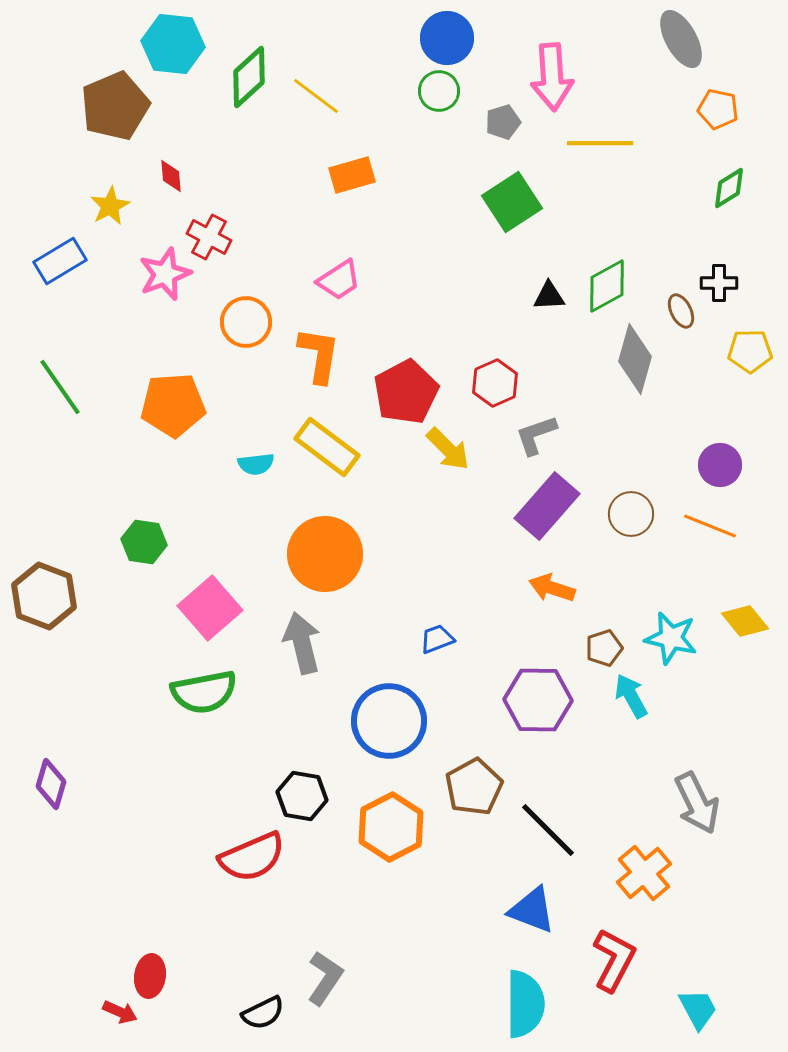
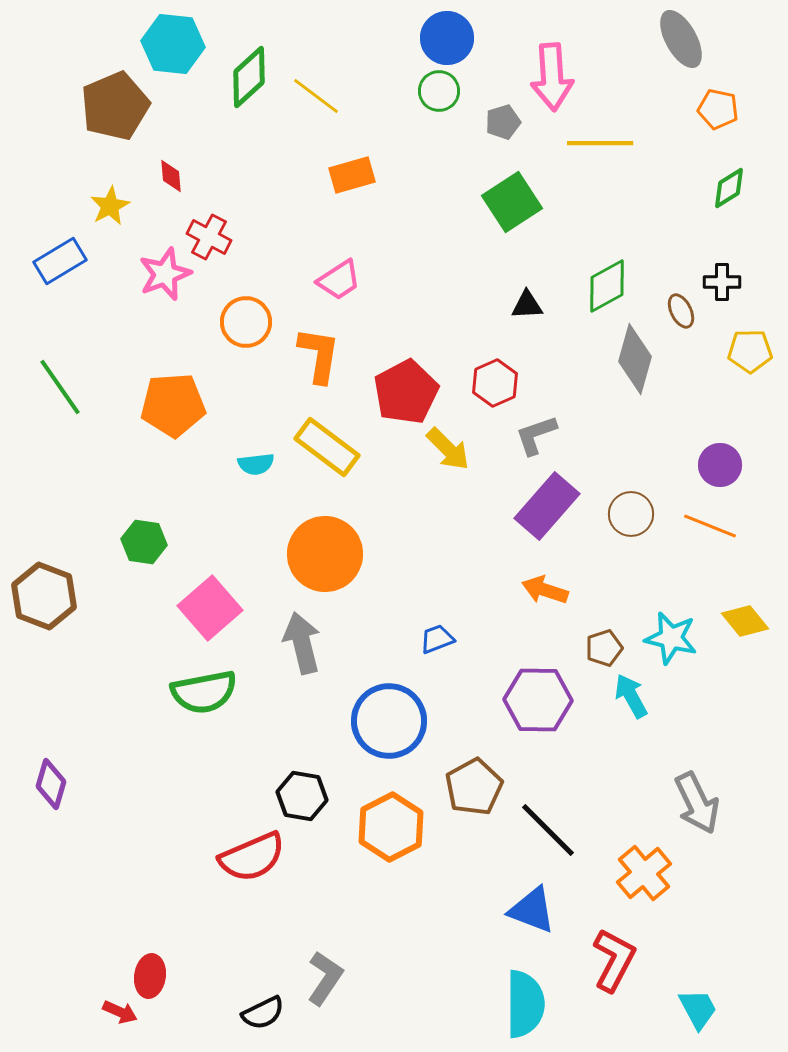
black cross at (719, 283): moved 3 px right, 1 px up
black triangle at (549, 296): moved 22 px left, 9 px down
orange arrow at (552, 588): moved 7 px left, 2 px down
